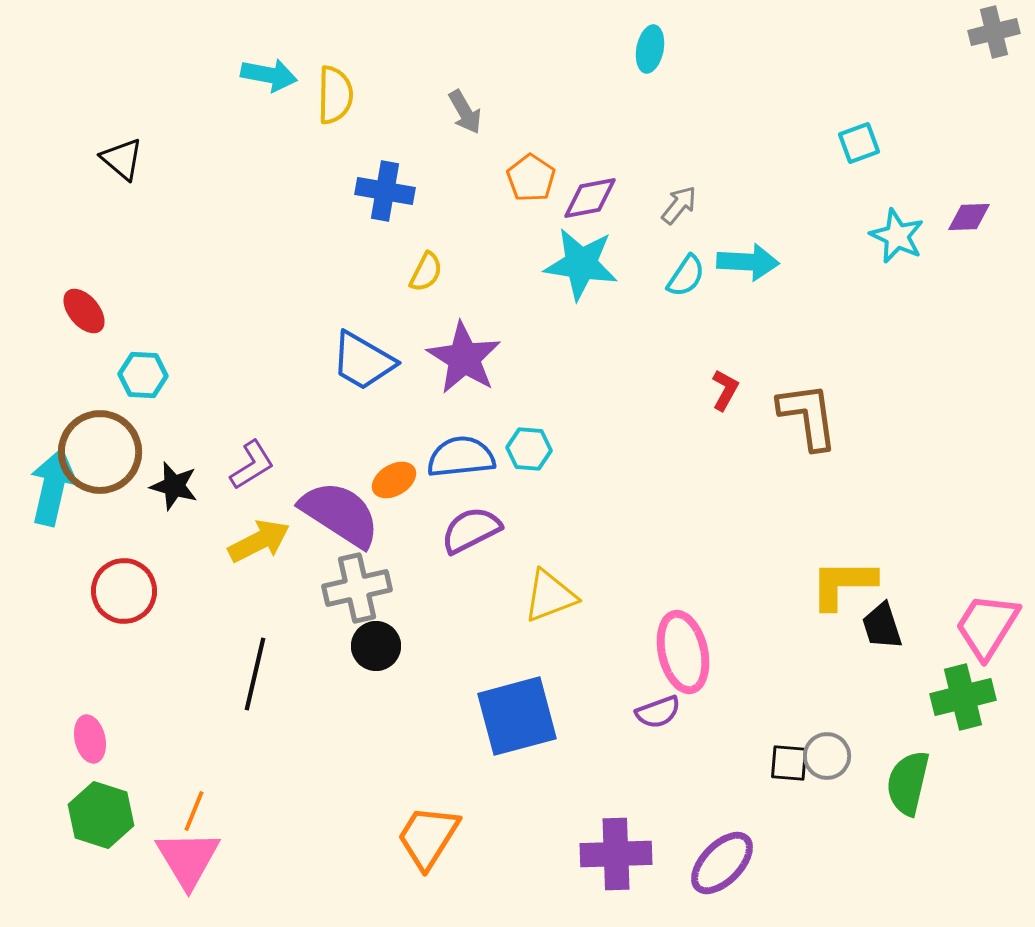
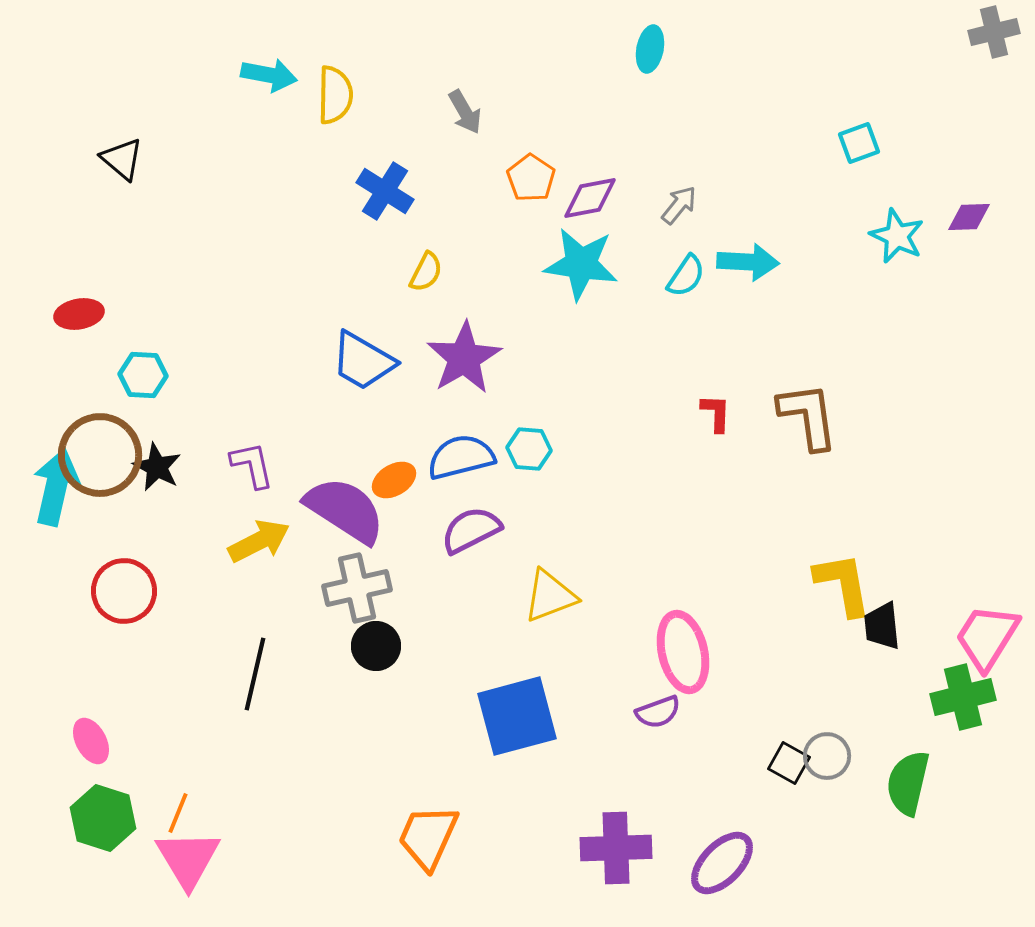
blue cross at (385, 191): rotated 22 degrees clockwise
red ellipse at (84, 311): moved 5 px left, 3 px down; rotated 60 degrees counterclockwise
purple star at (464, 358): rotated 10 degrees clockwise
red L-shape at (725, 390): moved 9 px left, 23 px down; rotated 27 degrees counterclockwise
brown circle at (100, 452): moved 3 px down
blue semicircle at (461, 457): rotated 8 degrees counterclockwise
purple L-shape at (252, 465): rotated 70 degrees counterclockwise
black star at (174, 486): moved 17 px left, 19 px up; rotated 12 degrees clockwise
cyan arrow at (53, 487): moved 3 px right
purple semicircle at (340, 514): moved 5 px right, 4 px up
yellow L-shape at (843, 584): rotated 80 degrees clockwise
black trapezoid at (882, 626): rotated 12 degrees clockwise
pink trapezoid at (987, 626): moved 11 px down
pink ellipse at (90, 739): moved 1 px right, 2 px down; rotated 15 degrees counterclockwise
black square at (789, 763): rotated 24 degrees clockwise
orange line at (194, 811): moved 16 px left, 2 px down
green hexagon at (101, 815): moved 2 px right, 3 px down
orange trapezoid at (428, 837): rotated 8 degrees counterclockwise
purple cross at (616, 854): moved 6 px up
